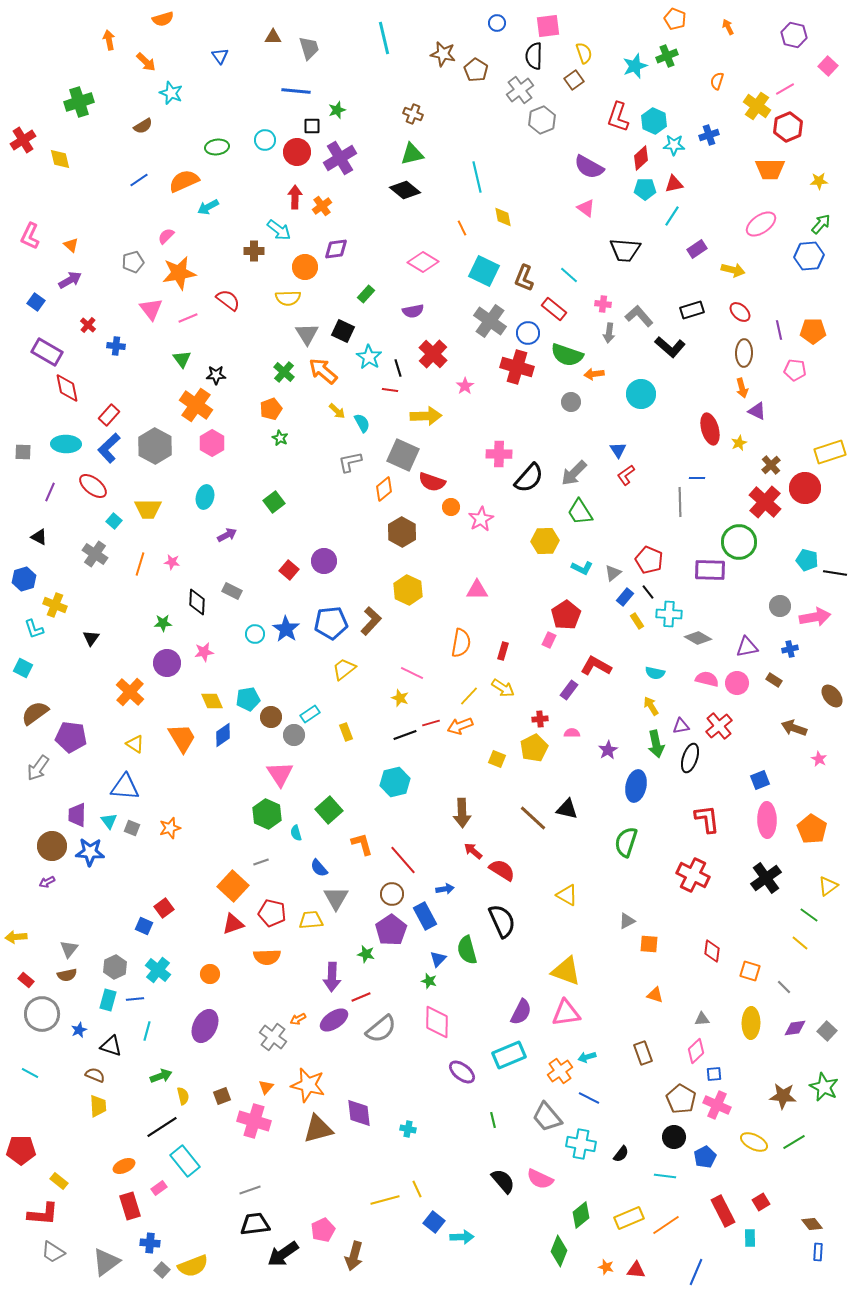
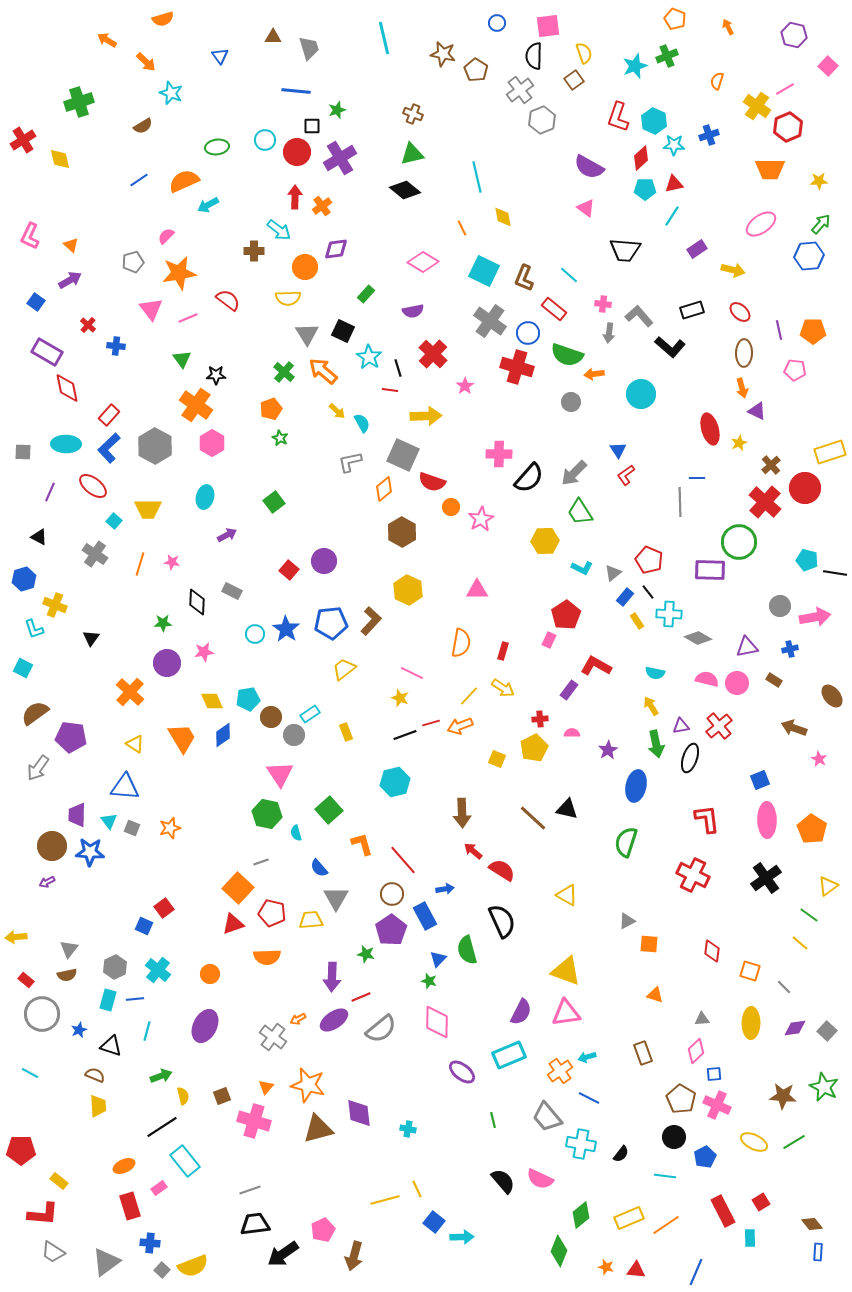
orange arrow at (109, 40): moved 2 px left; rotated 48 degrees counterclockwise
cyan arrow at (208, 207): moved 2 px up
green hexagon at (267, 814): rotated 12 degrees counterclockwise
orange square at (233, 886): moved 5 px right, 2 px down
